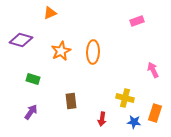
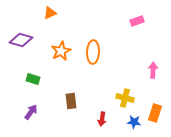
pink arrow: rotated 28 degrees clockwise
